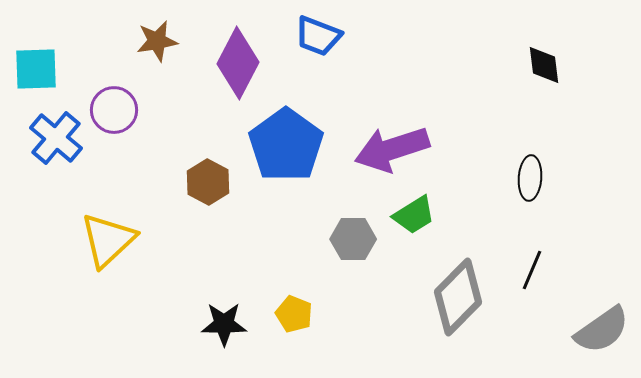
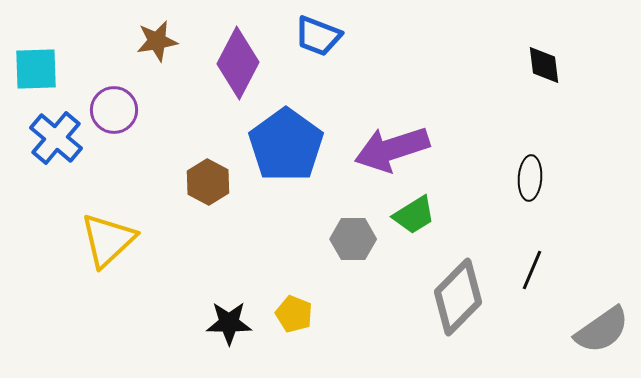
black star: moved 5 px right, 1 px up
